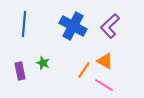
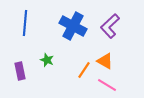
blue line: moved 1 px right, 1 px up
green star: moved 4 px right, 3 px up
pink line: moved 3 px right
